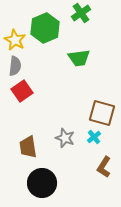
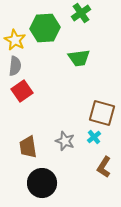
green hexagon: rotated 20 degrees clockwise
gray star: moved 3 px down
